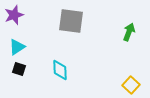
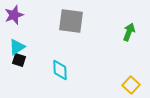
black square: moved 9 px up
